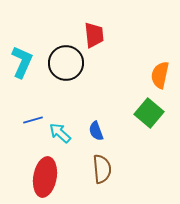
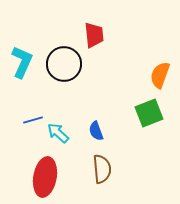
black circle: moved 2 px left, 1 px down
orange semicircle: rotated 8 degrees clockwise
green square: rotated 28 degrees clockwise
cyan arrow: moved 2 px left
